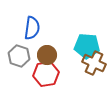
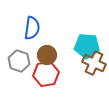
gray hexagon: moved 5 px down
